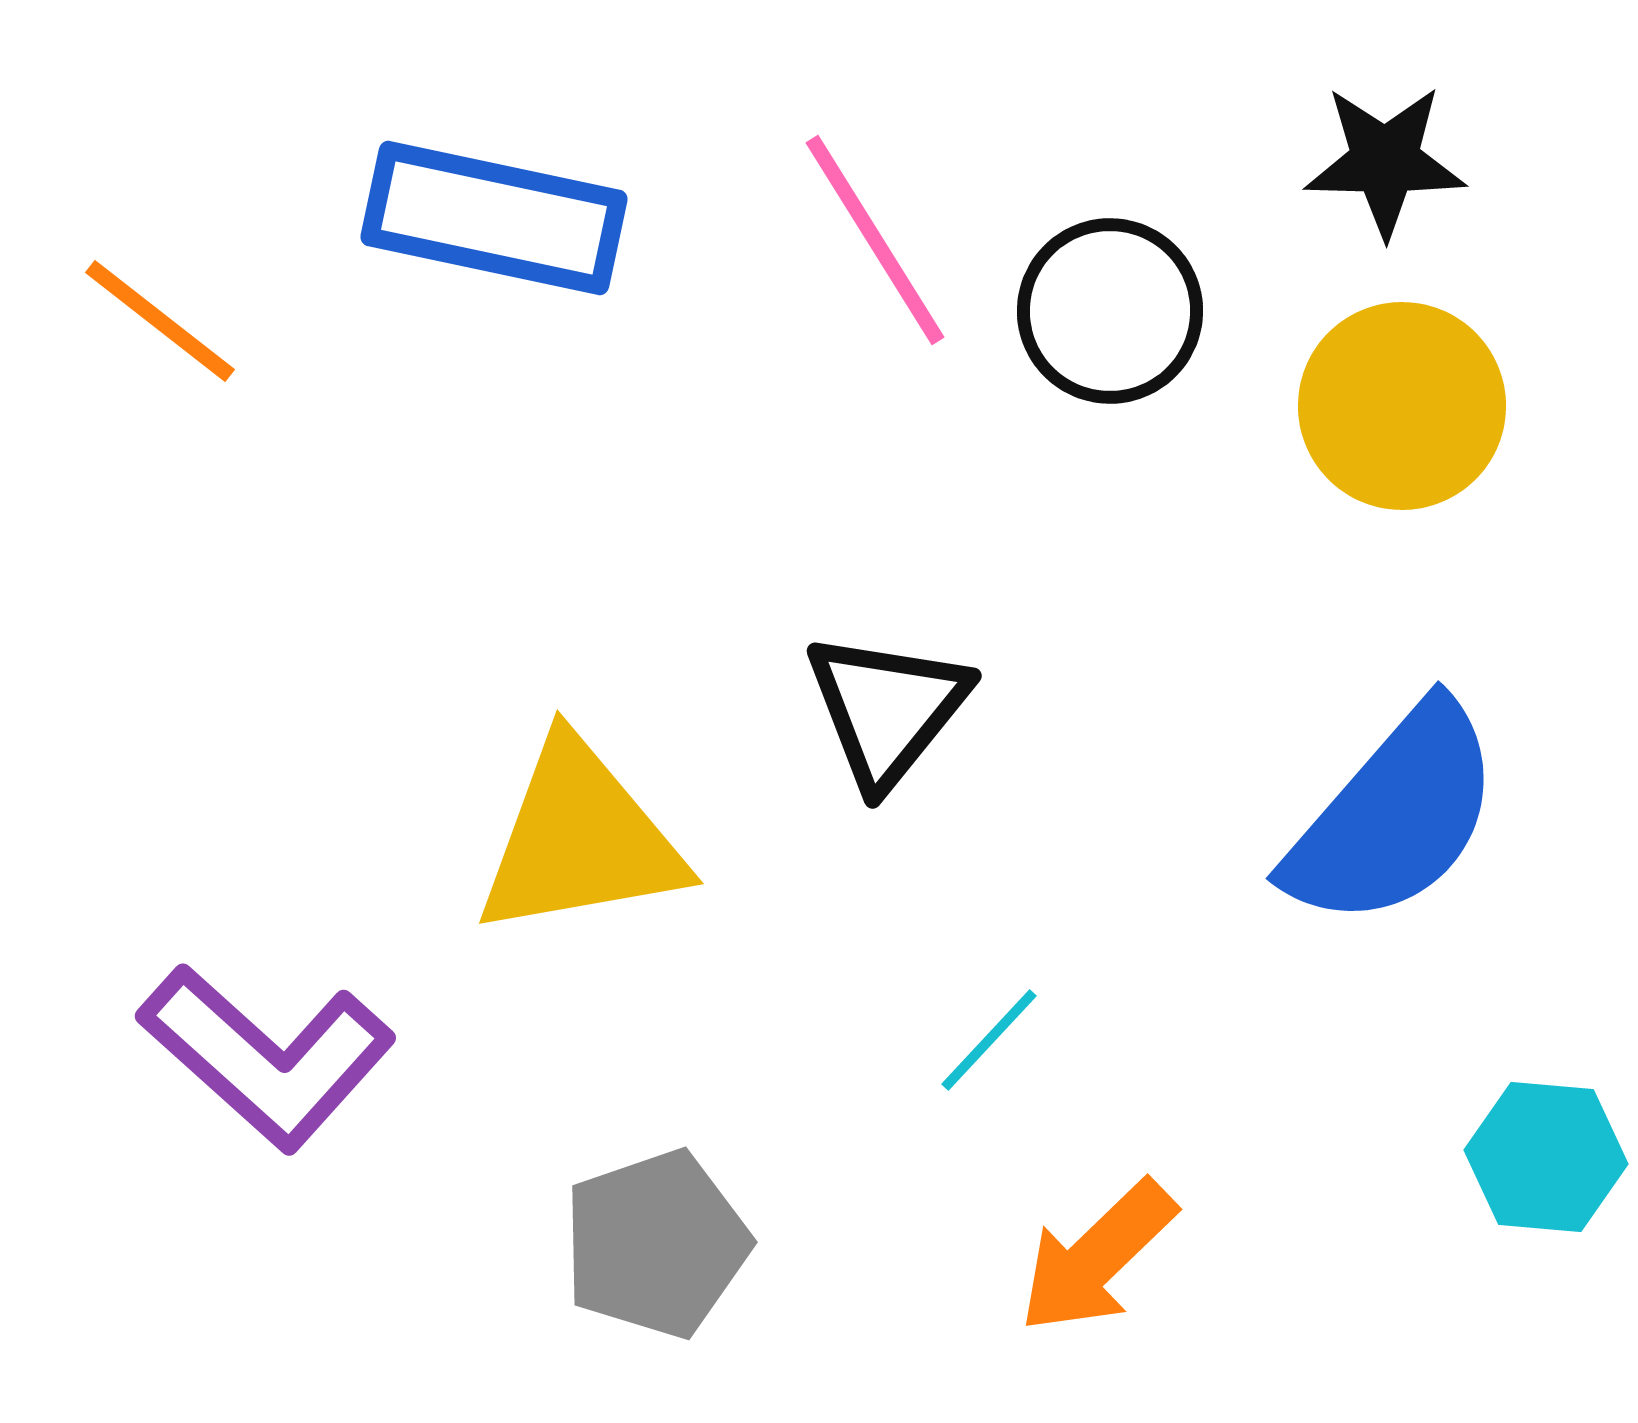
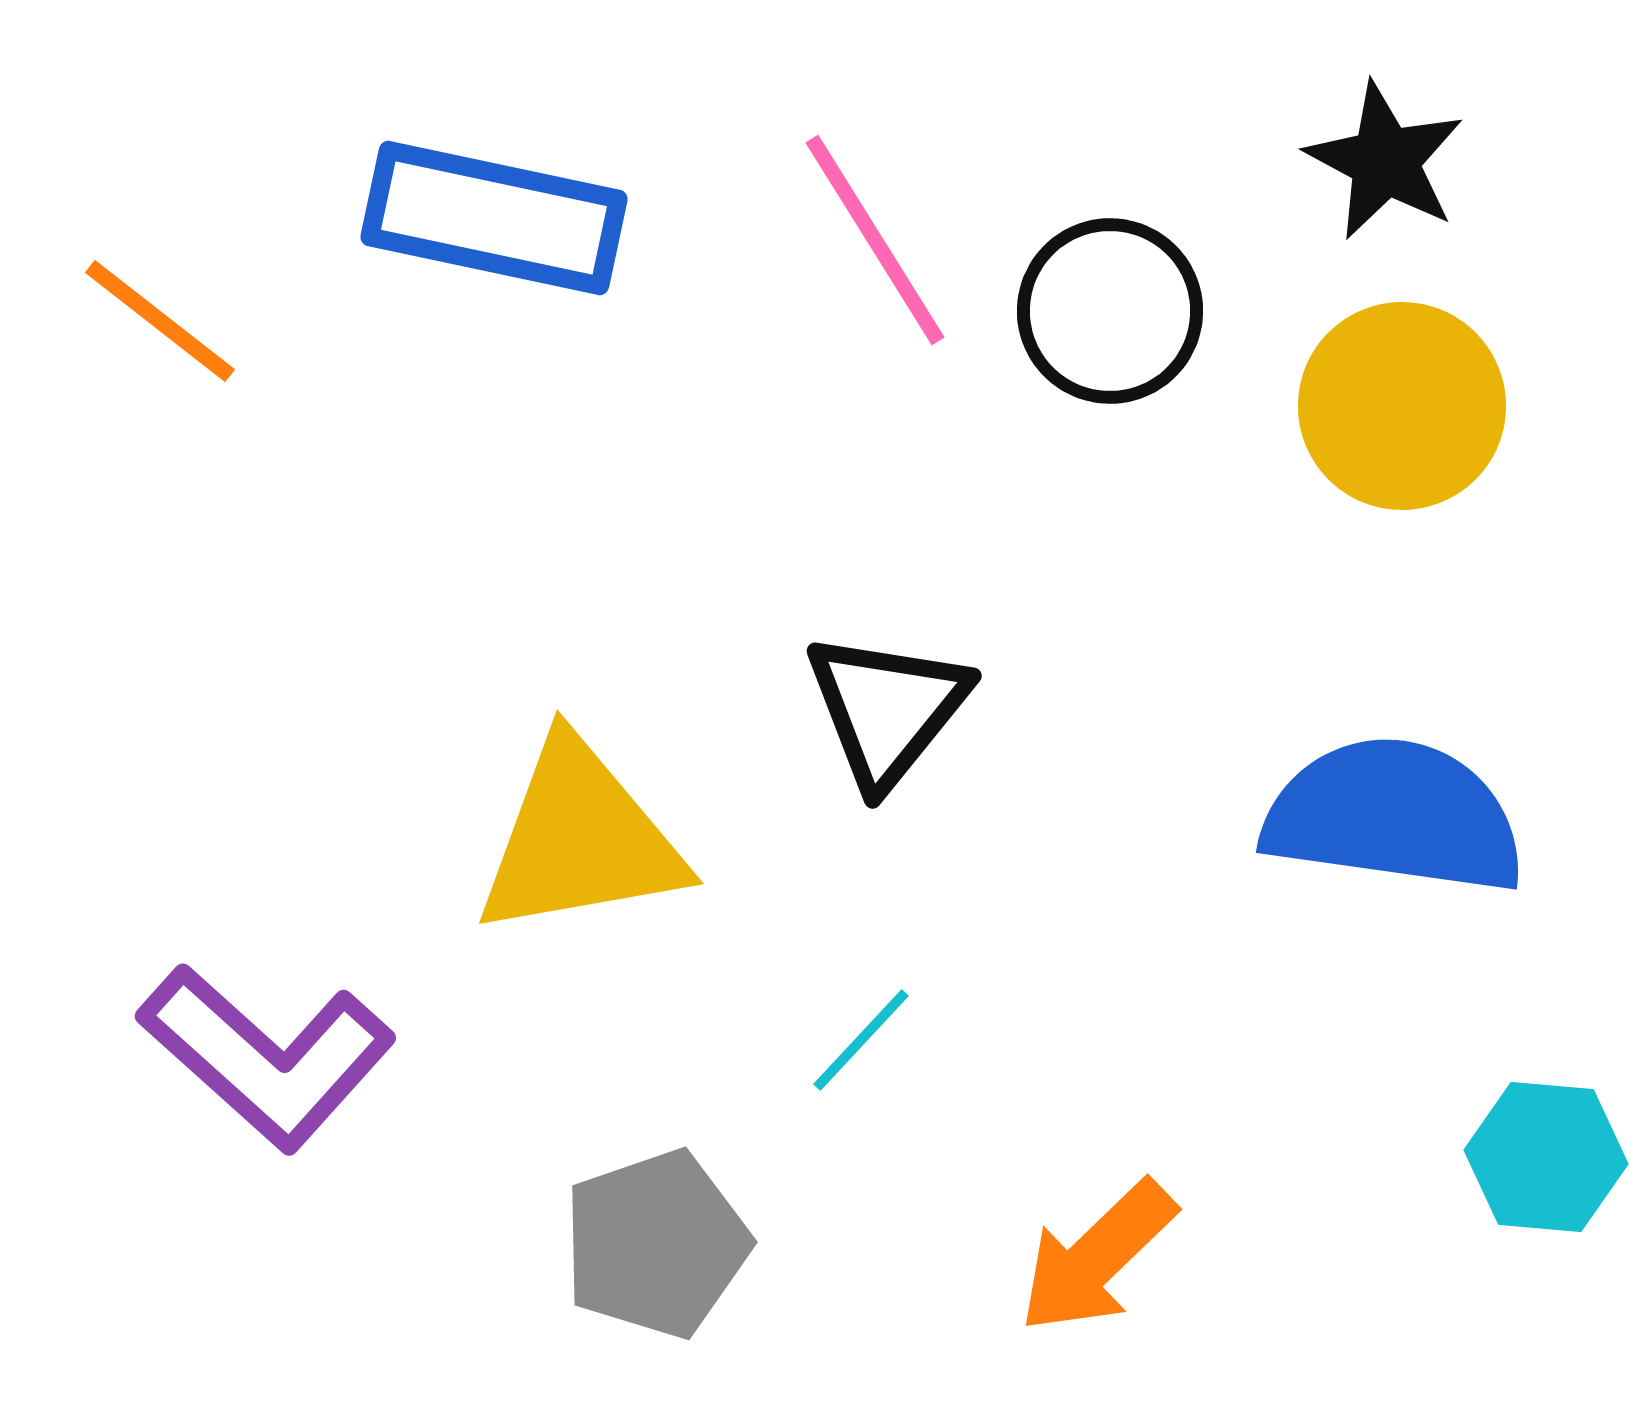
black star: rotated 27 degrees clockwise
blue semicircle: rotated 123 degrees counterclockwise
cyan line: moved 128 px left
